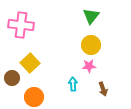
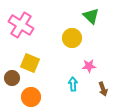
green triangle: rotated 24 degrees counterclockwise
pink cross: rotated 25 degrees clockwise
yellow circle: moved 19 px left, 7 px up
yellow square: rotated 24 degrees counterclockwise
orange circle: moved 3 px left
